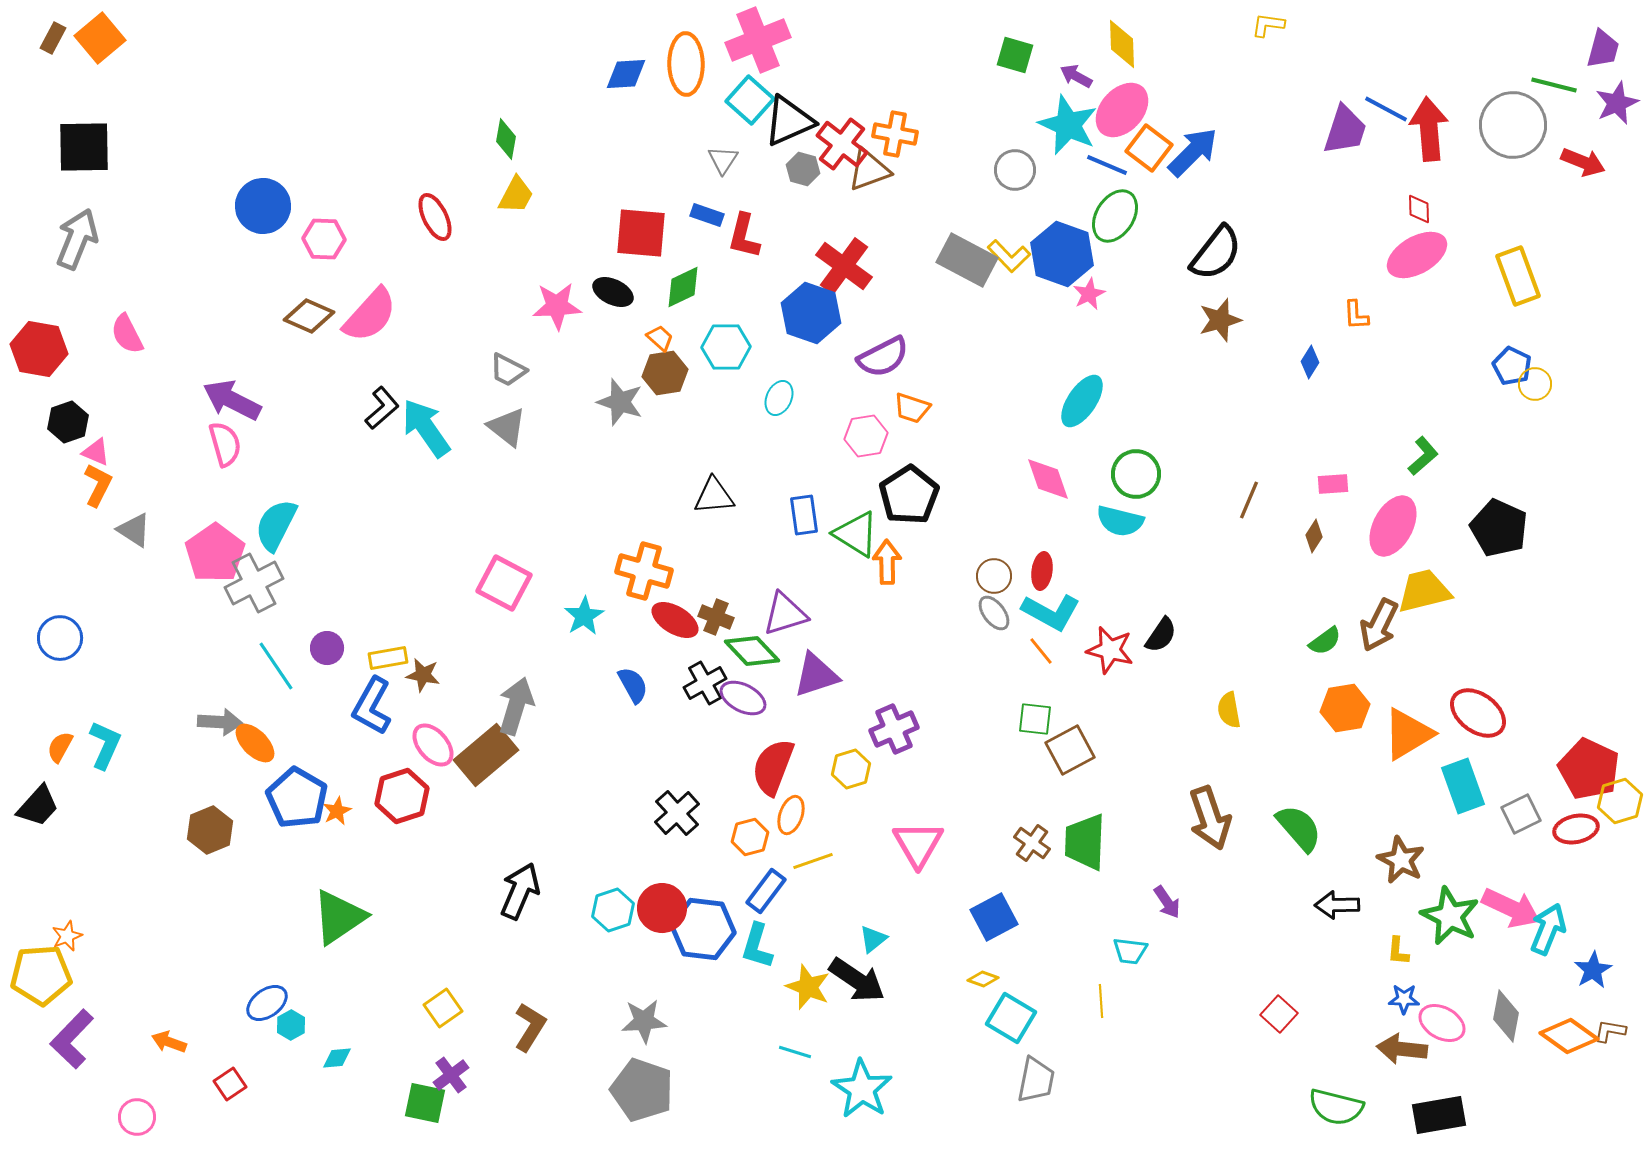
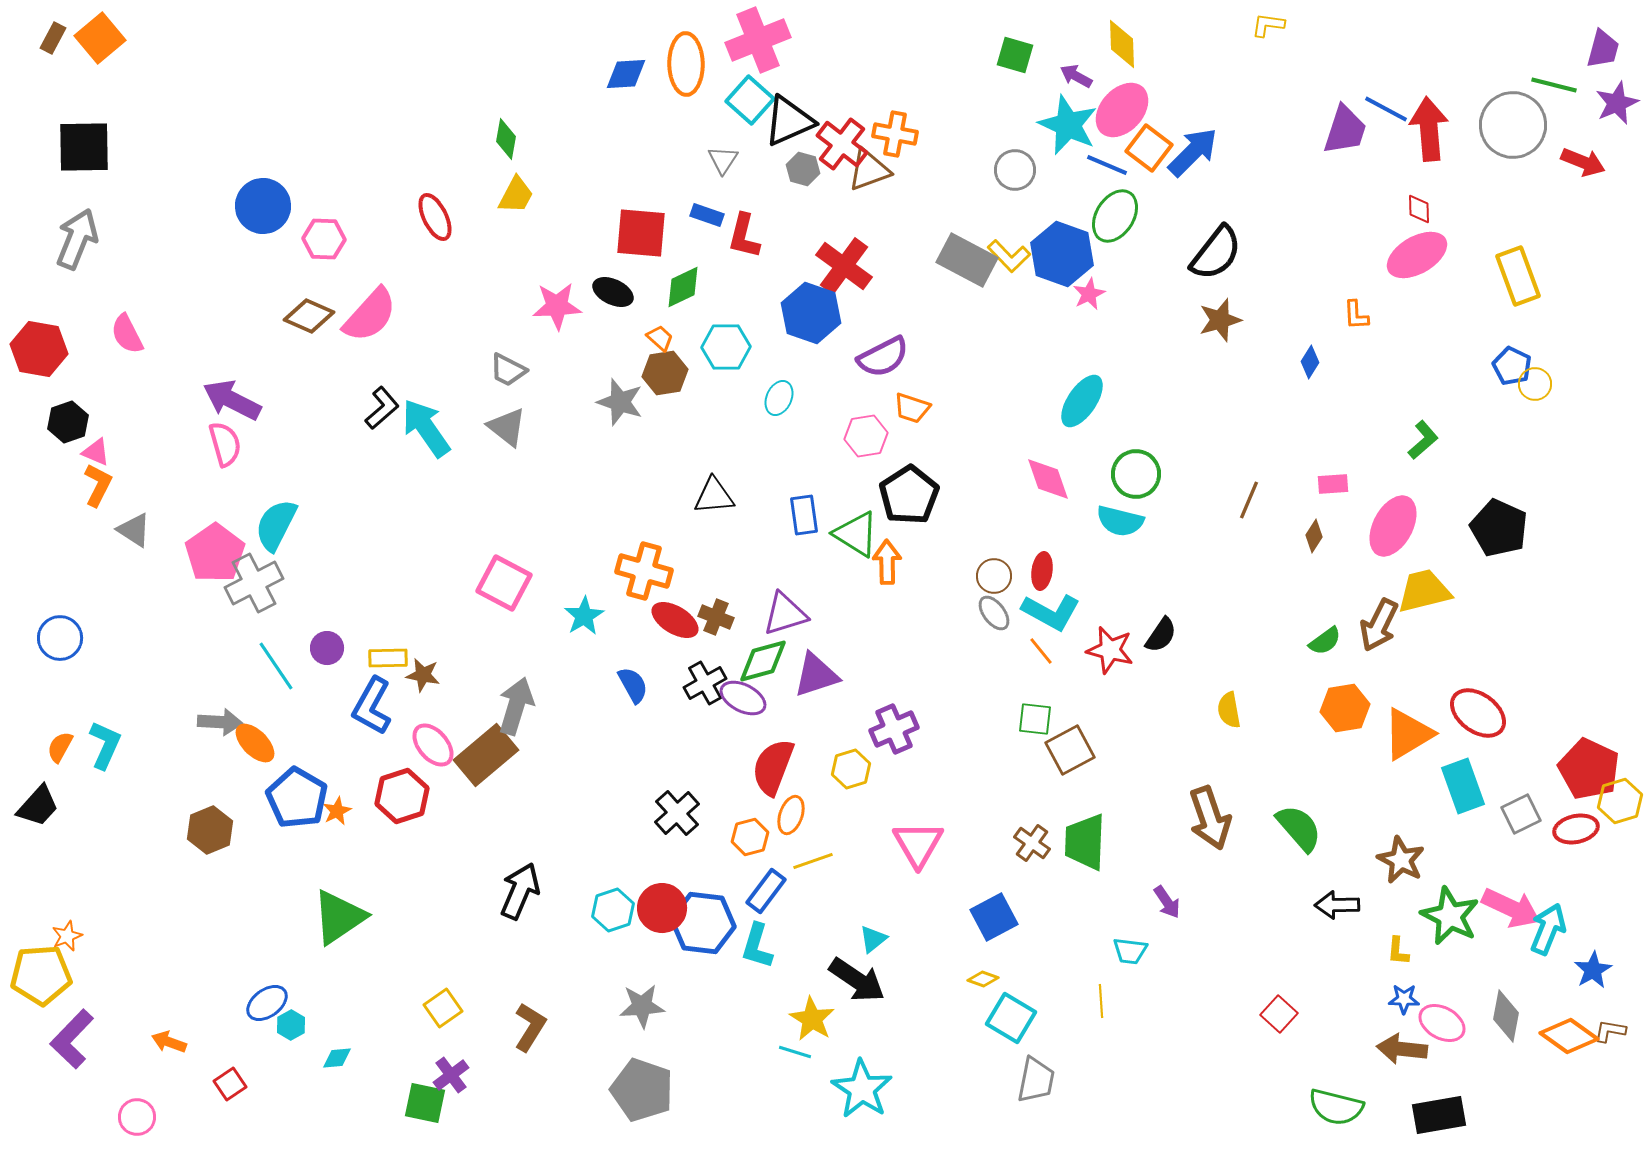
green L-shape at (1423, 456): moved 16 px up
green diamond at (752, 651): moved 11 px right, 10 px down; rotated 62 degrees counterclockwise
yellow rectangle at (388, 658): rotated 9 degrees clockwise
blue hexagon at (703, 929): moved 6 px up
yellow star at (808, 987): moved 4 px right, 32 px down; rotated 9 degrees clockwise
gray star at (644, 1021): moved 2 px left, 15 px up
